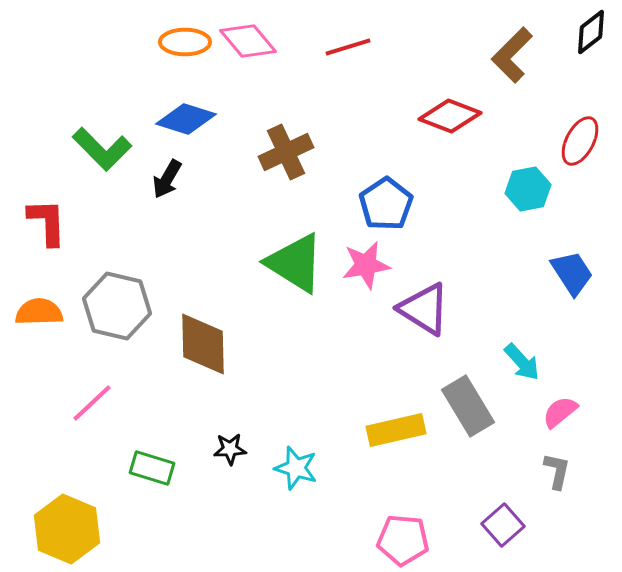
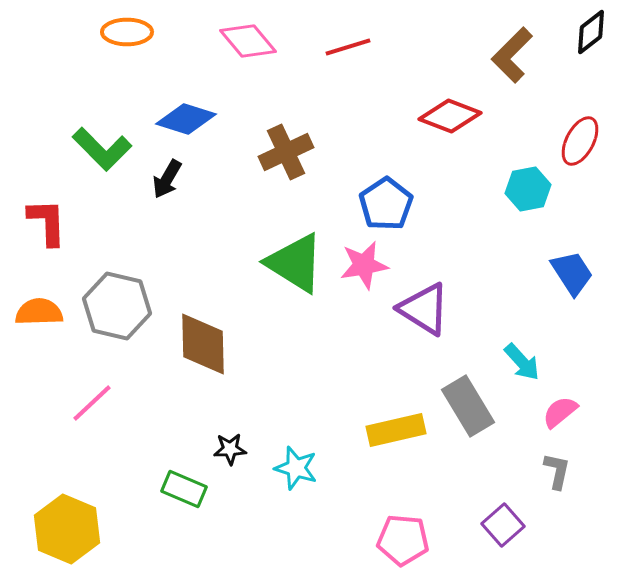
orange ellipse: moved 58 px left, 10 px up
pink star: moved 2 px left
green rectangle: moved 32 px right, 21 px down; rotated 6 degrees clockwise
